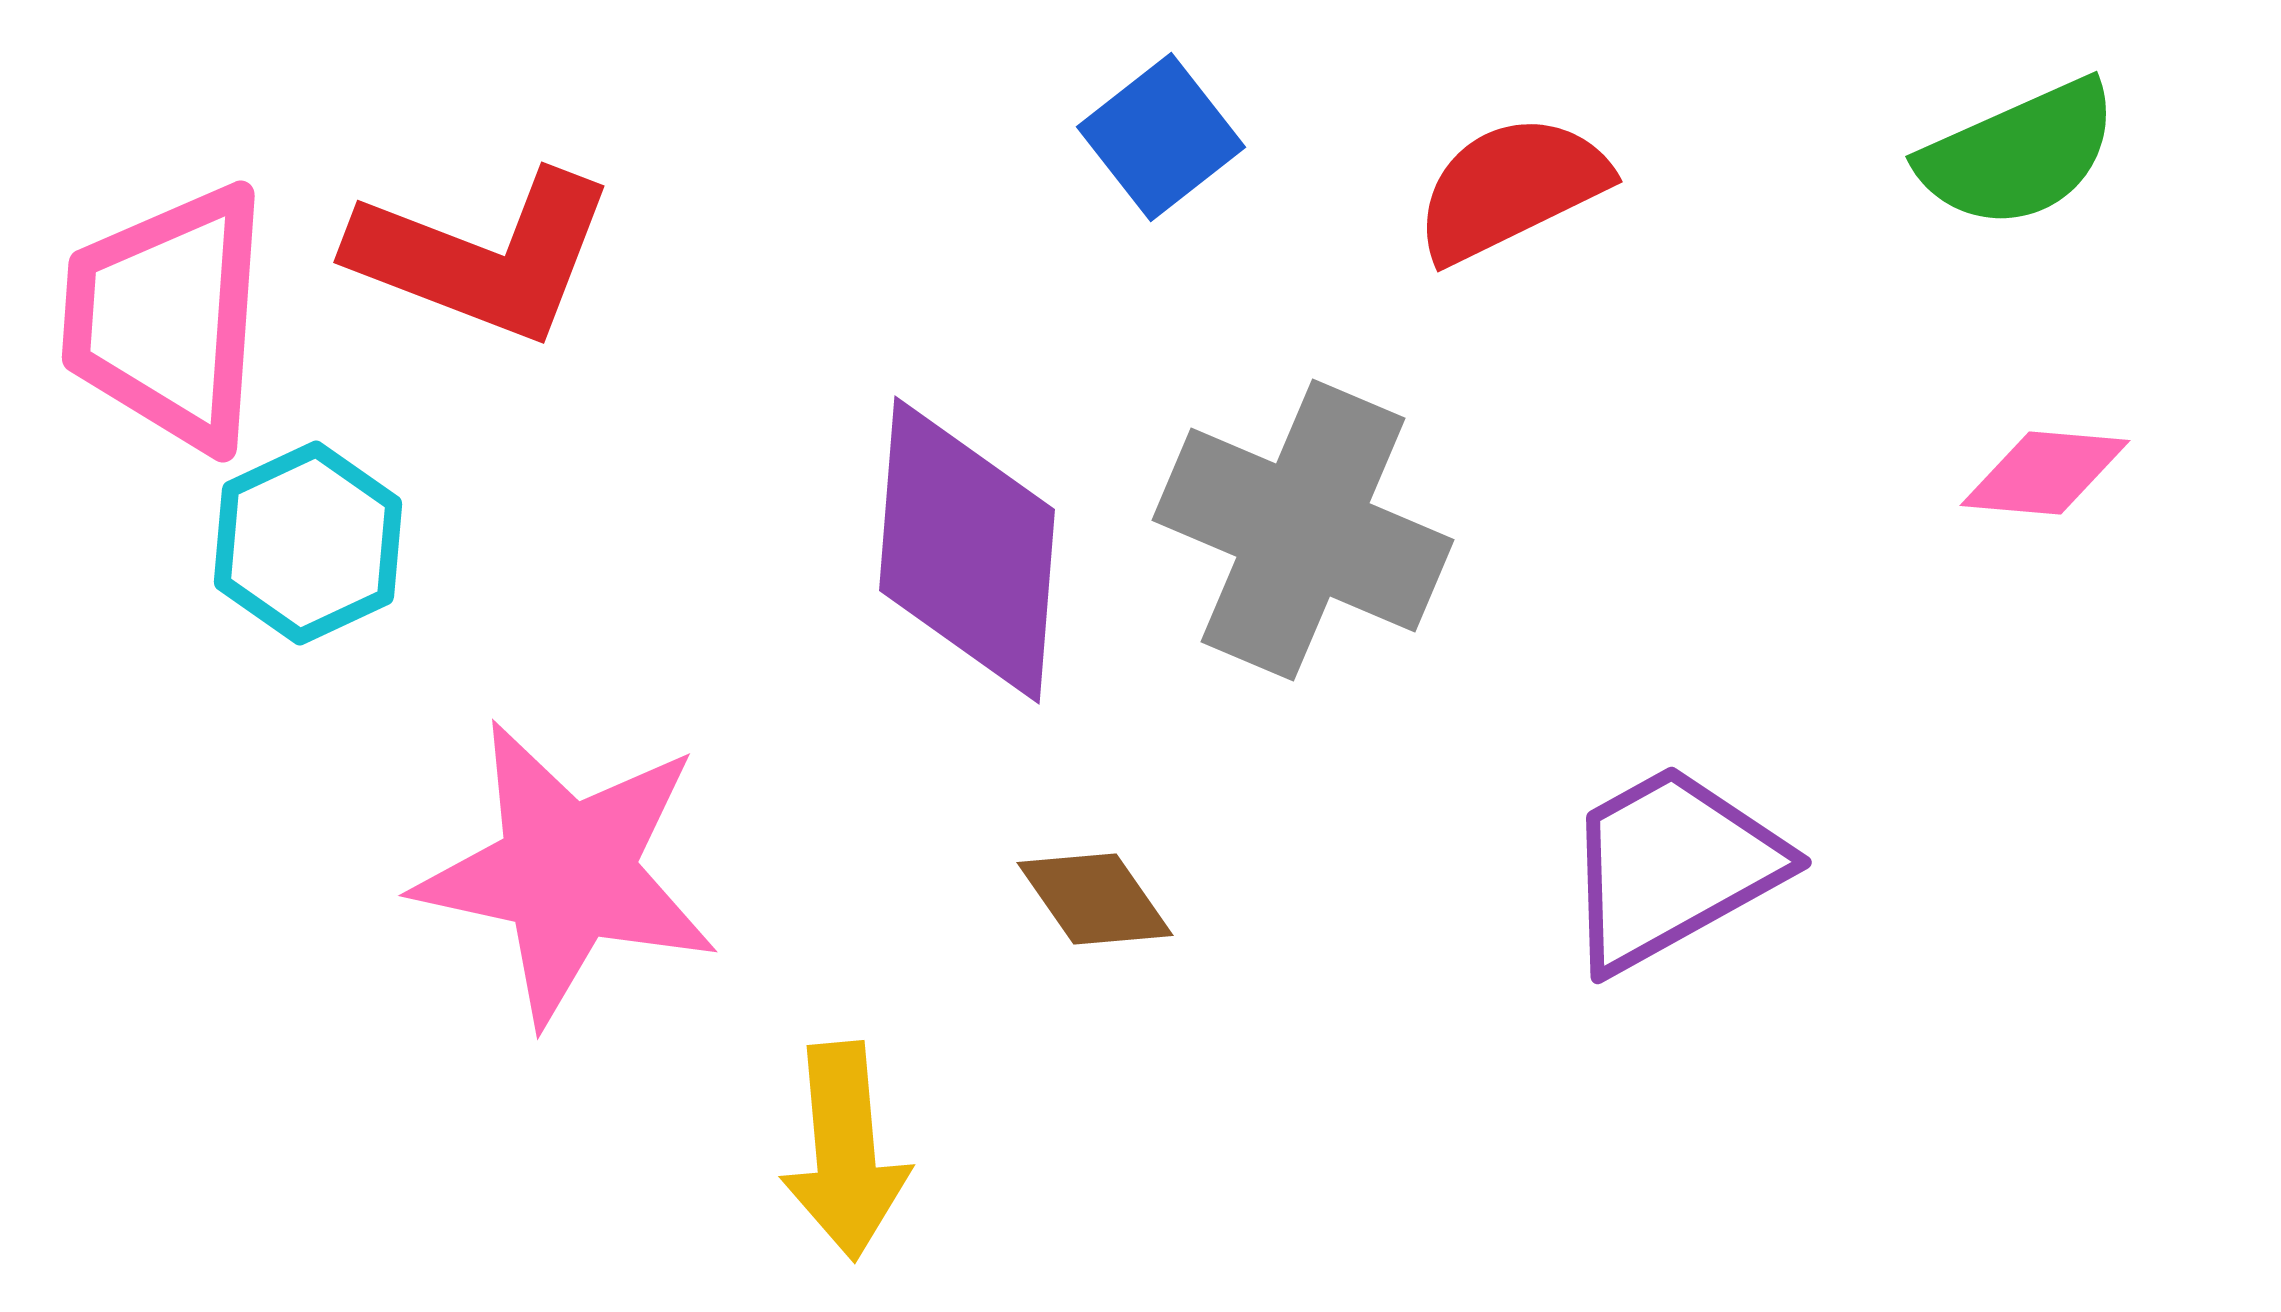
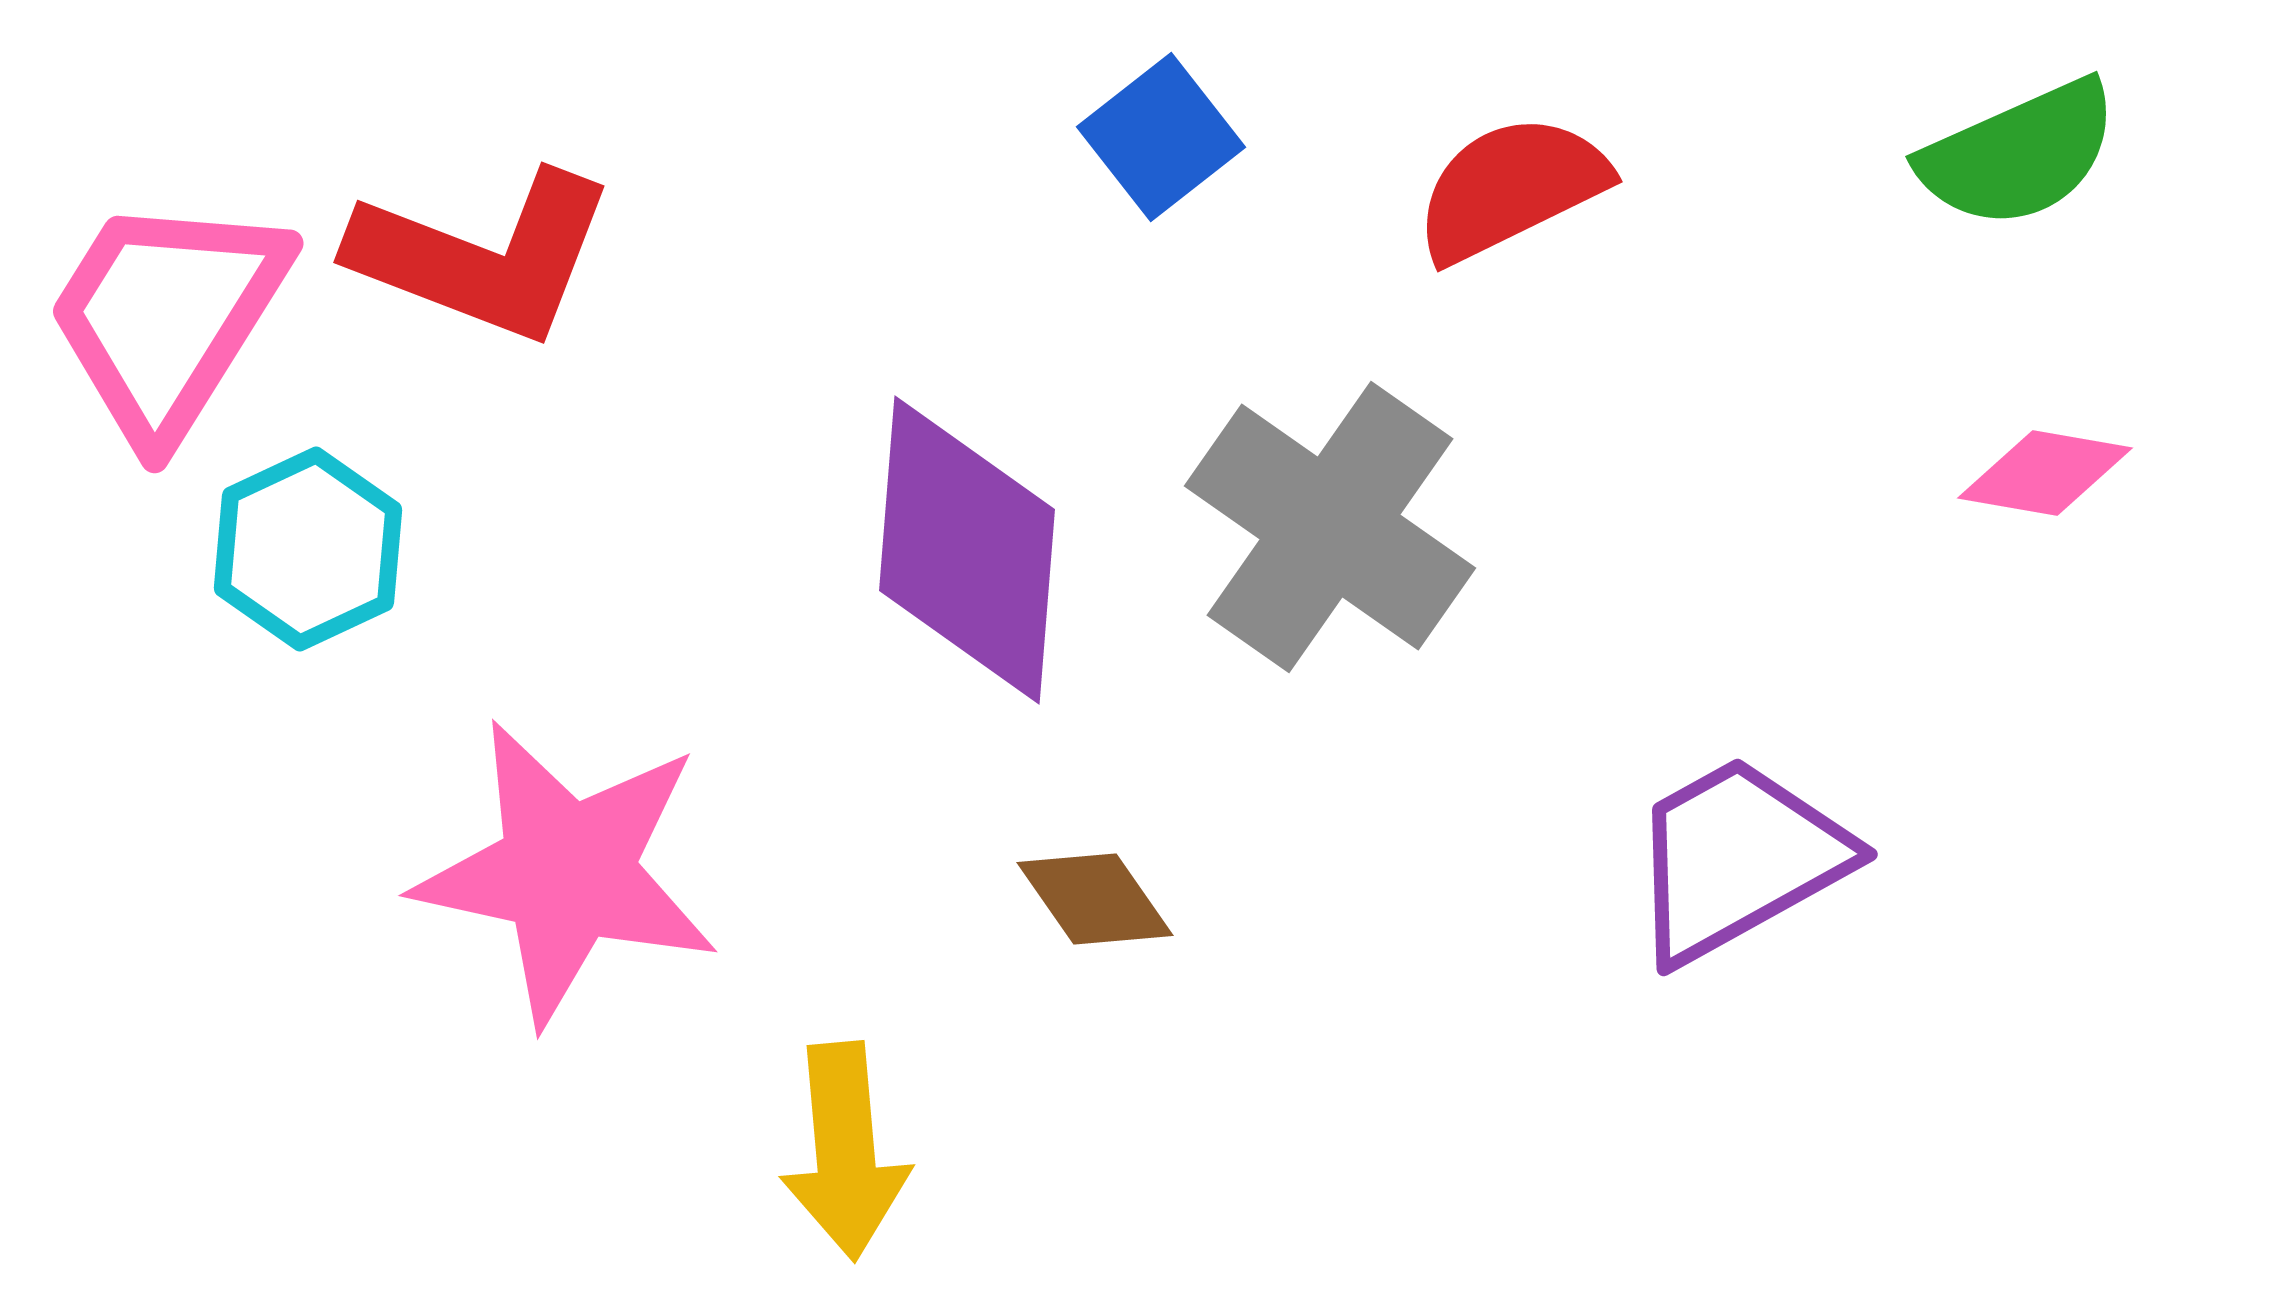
pink trapezoid: rotated 28 degrees clockwise
pink diamond: rotated 5 degrees clockwise
gray cross: moved 27 px right, 3 px up; rotated 12 degrees clockwise
cyan hexagon: moved 6 px down
purple trapezoid: moved 66 px right, 8 px up
